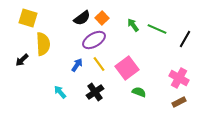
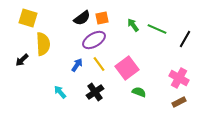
orange square: rotated 32 degrees clockwise
